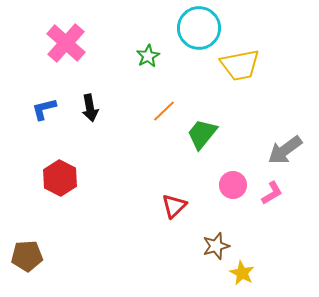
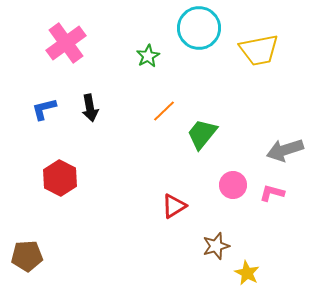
pink cross: rotated 12 degrees clockwise
yellow trapezoid: moved 19 px right, 15 px up
gray arrow: rotated 18 degrees clockwise
pink L-shape: rotated 135 degrees counterclockwise
red triangle: rotated 12 degrees clockwise
yellow star: moved 5 px right
